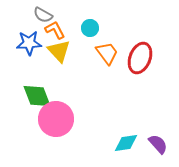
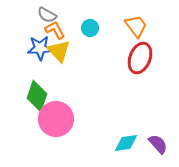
gray semicircle: moved 4 px right
blue star: moved 11 px right, 5 px down
orange trapezoid: moved 29 px right, 27 px up
green diamond: rotated 40 degrees clockwise
